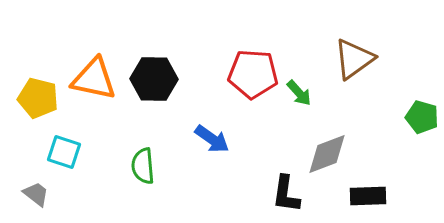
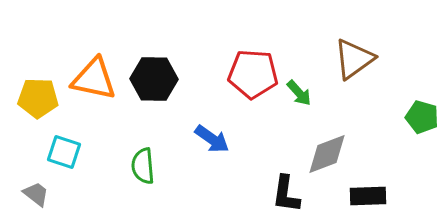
yellow pentagon: rotated 12 degrees counterclockwise
